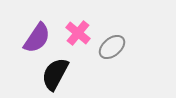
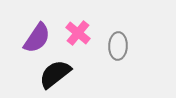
gray ellipse: moved 6 px right, 1 px up; rotated 48 degrees counterclockwise
black semicircle: rotated 24 degrees clockwise
